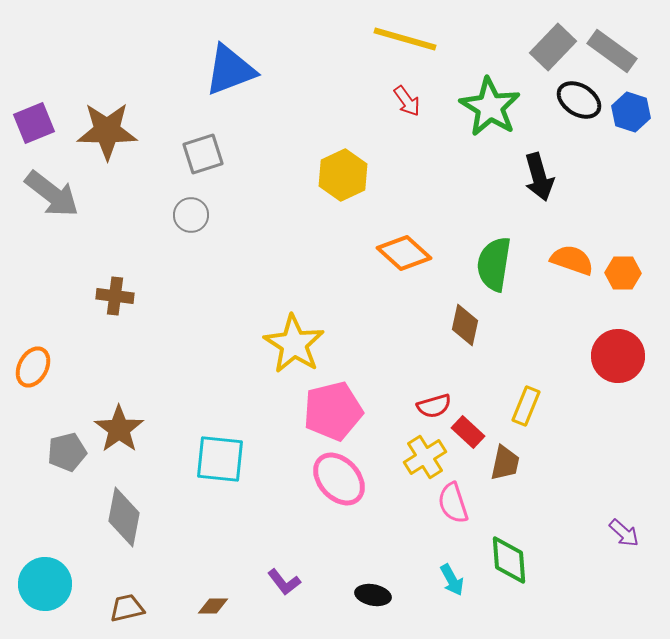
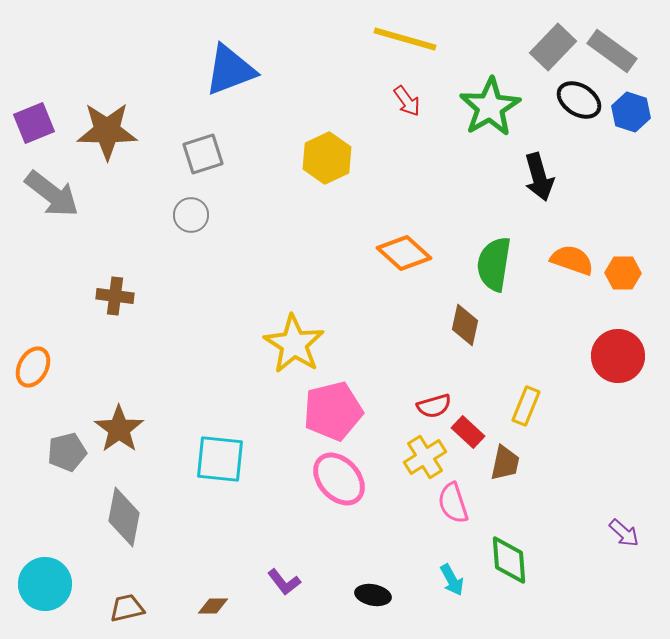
green star at (490, 107): rotated 10 degrees clockwise
yellow hexagon at (343, 175): moved 16 px left, 17 px up
